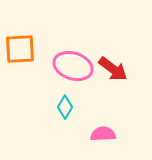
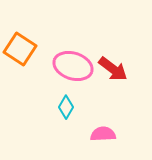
orange square: rotated 36 degrees clockwise
cyan diamond: moved 1 px right
